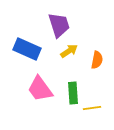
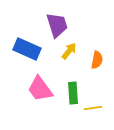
purple trapezoid: moved 2 px left
yellow arrow: rotated 18 degrees counterclockwise
yellow line: moved 1 px right
